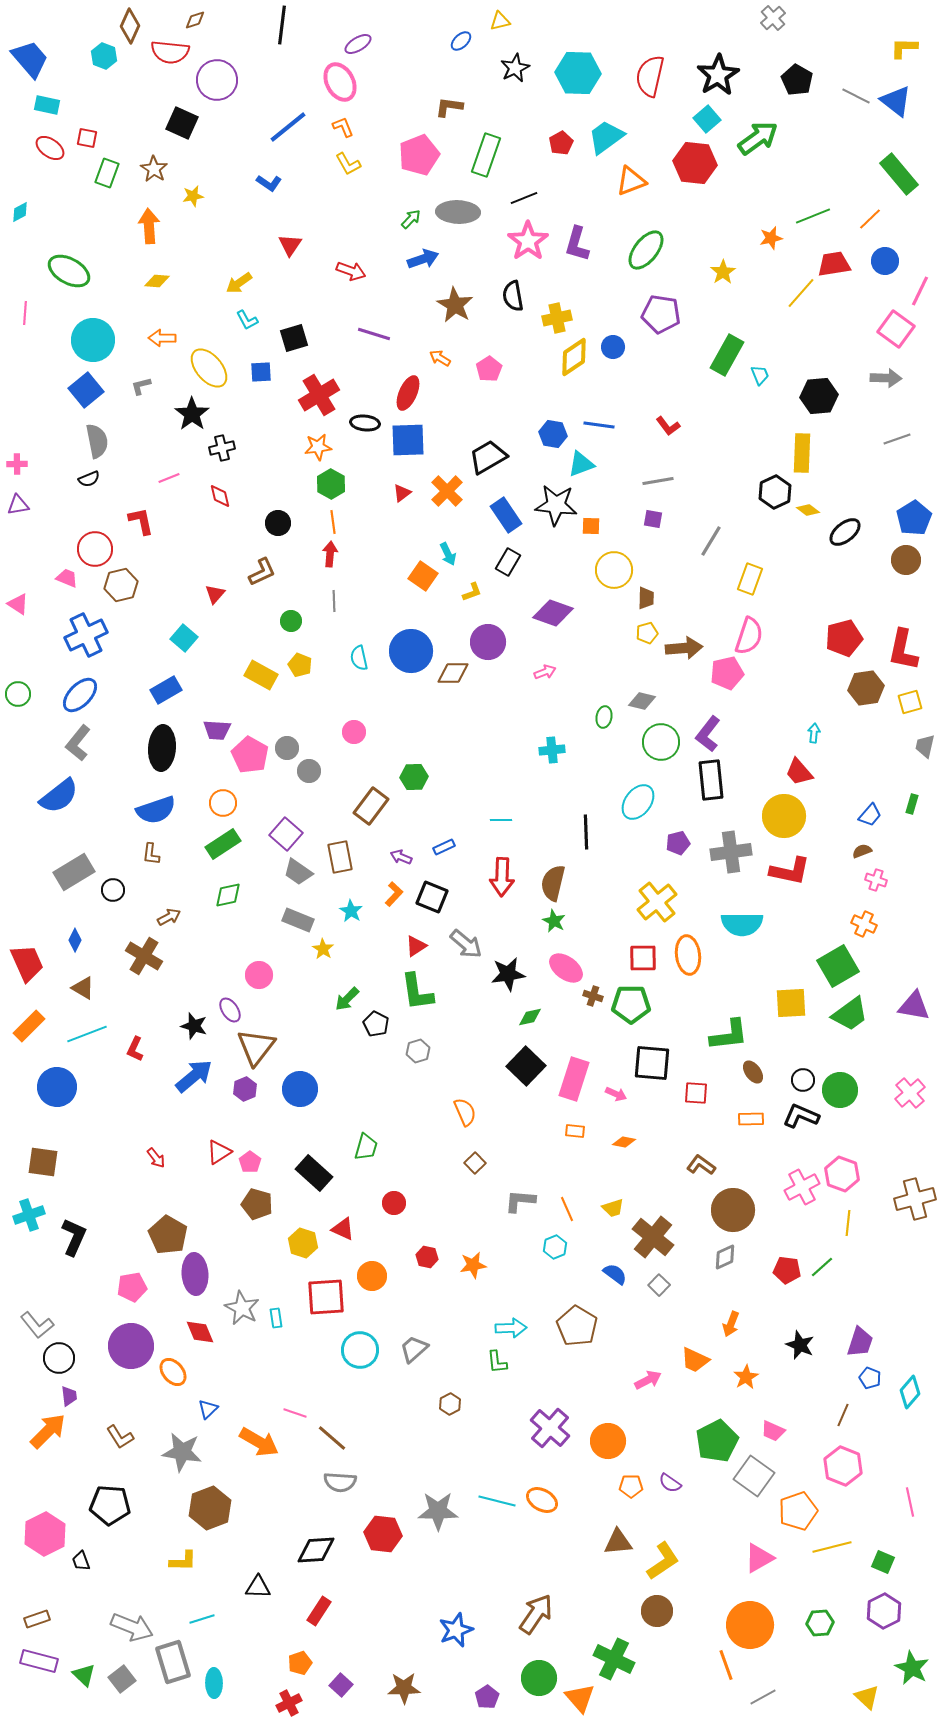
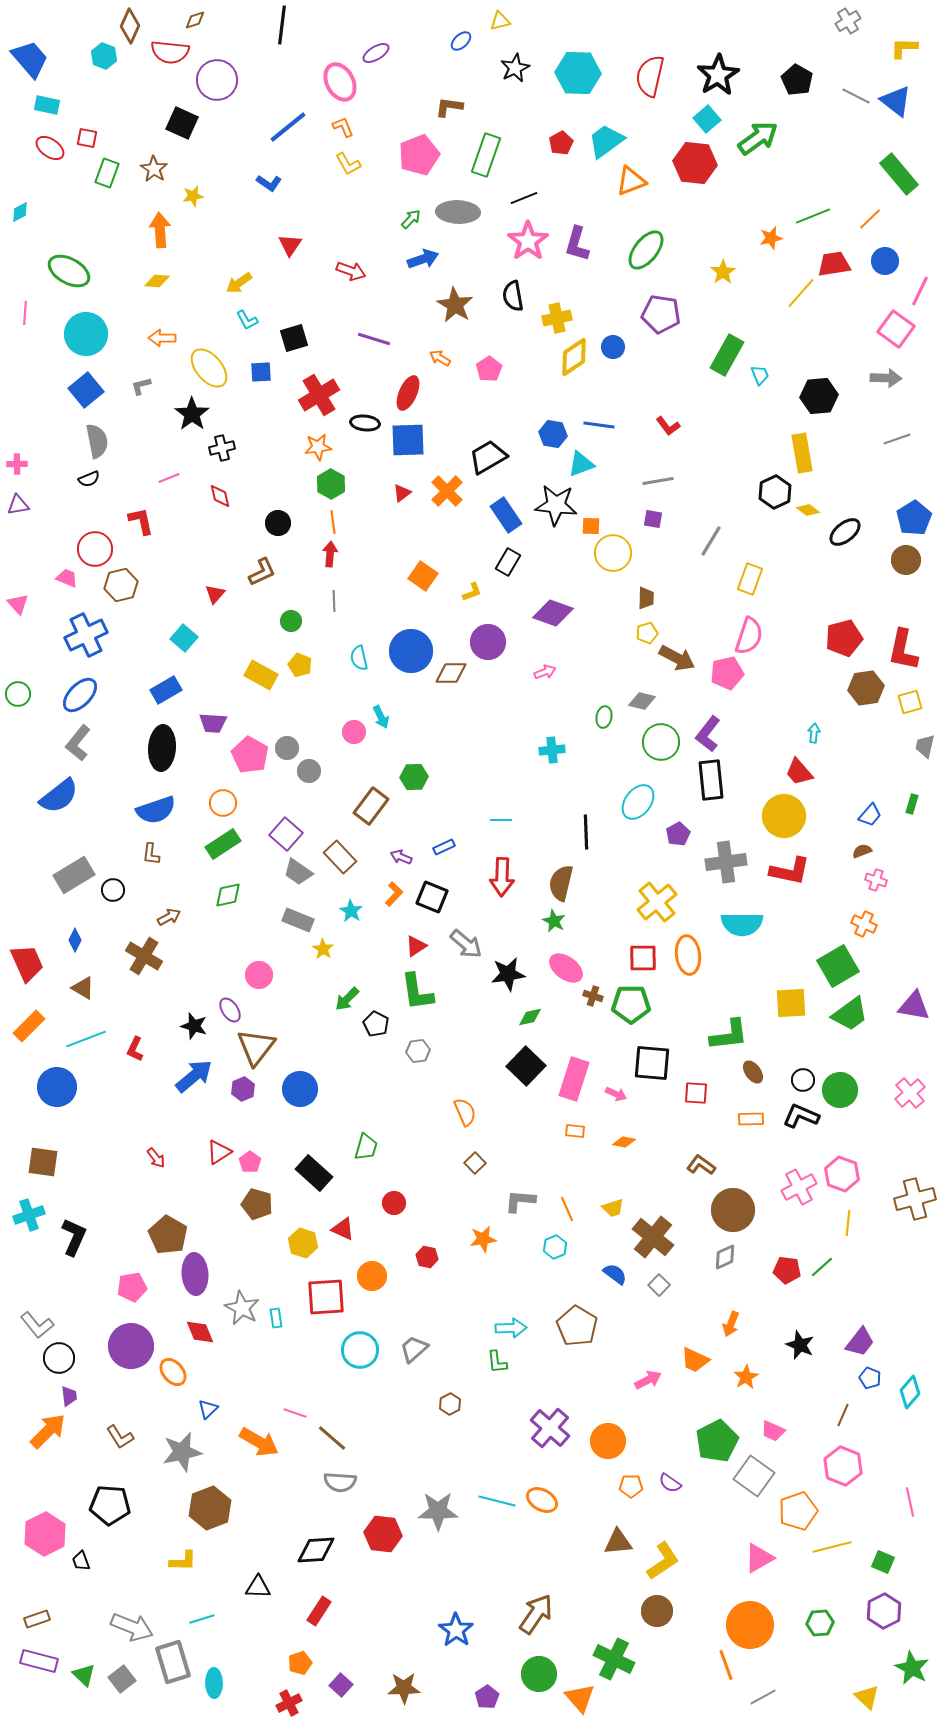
gray cross at (773, 18): moved 75 px right, 3 px down; rotated 10 degrees clockwise
purple ellipse at (358, 44): moved 18 px right, 9 px down
cyan trapezoid at (606, 137): moved 4 px down
orange arrow at (149, 226): moved 11 px right, 4 px down
purple line at (374, 334): moved 5 px down
cyan circle at (93, 340): moved 7 px left, 6 px up
yellow rectangle at (802, 453): rotated 12 degrees counterclockwise
cyan arrow at (448, 554): moved 67 px left, 163 px down
yellow circle at (614, 570): moved 1 px left, 17 px up
pink triangle at (18, 604): rotated 15 degrees clockwise
brown arrow at (684, 648): moved 7 px left, 10 px down; rotated 33 degrees clockwise
brown diamond at (453, 673): moved 2 px left
purple trapezoid at (217, 730): moved 4 px left, 7 px up
purple pentagon at (678, 843): moved 9 px up; rotated 15 degrees counterclockwise
gray cross at (731, 852): moved 5 px left, 10 px down
brown rectangle at (340, 857): rotated 32 degrees counterclockwise
gray rectangle at (74, 872): moved 3 px down
brown semicircle at (553, 883): moved 8 px right
cyan line at (87, 1034): moved 1 px left, 5 px down
gray hexagon at (418, 1051): rotated 10 degrees clockwise
purple hexagon at (245, 1089): moved 2 px left
pink cross at (802, 1187): moved 3 px left
orange star at (473, 1265): moved 10 px right, 26 px up
purple trapezoid at (860, 1342): rotated 20 degrees clockwise
gray star at (182, 1452): rotated 21 degrees counterclockwise
blue star at (456, 1630): rotated 16 degrees counterclockwise
green circle at (539, 1678): moved 4 px up
